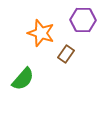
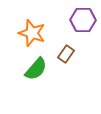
orange star: moved 9 px left
green semicircle: moved 13 px right, 10 px up
